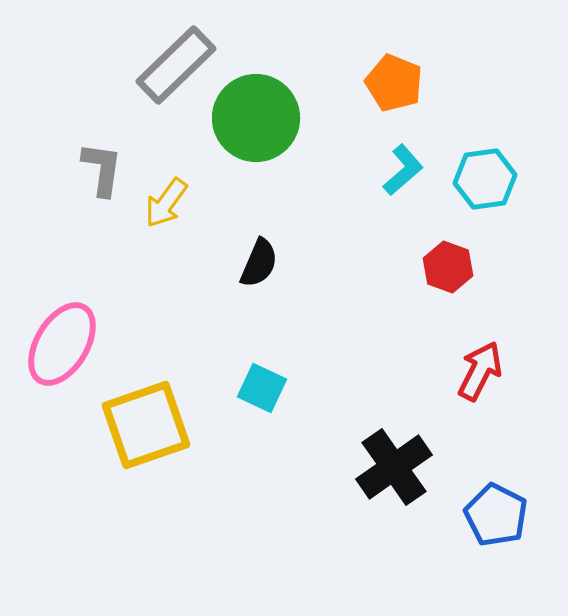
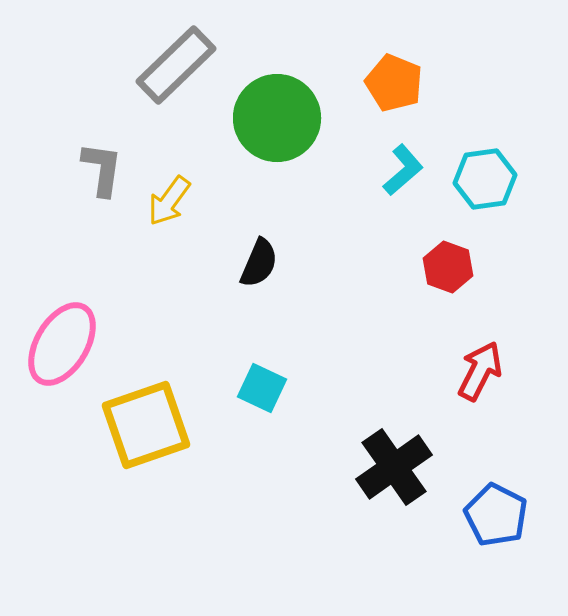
green circle: moved 21 px right
yellow arrow: moved 3 px right, 2 px up
